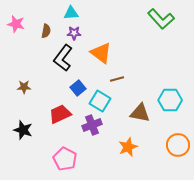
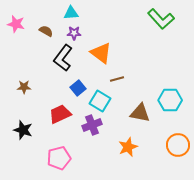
brown semicircle: rotated 72 degrees counterclockwise
pink pentagon: moved 6 px left, 1 px up; rotated 30 degrees clockwise
